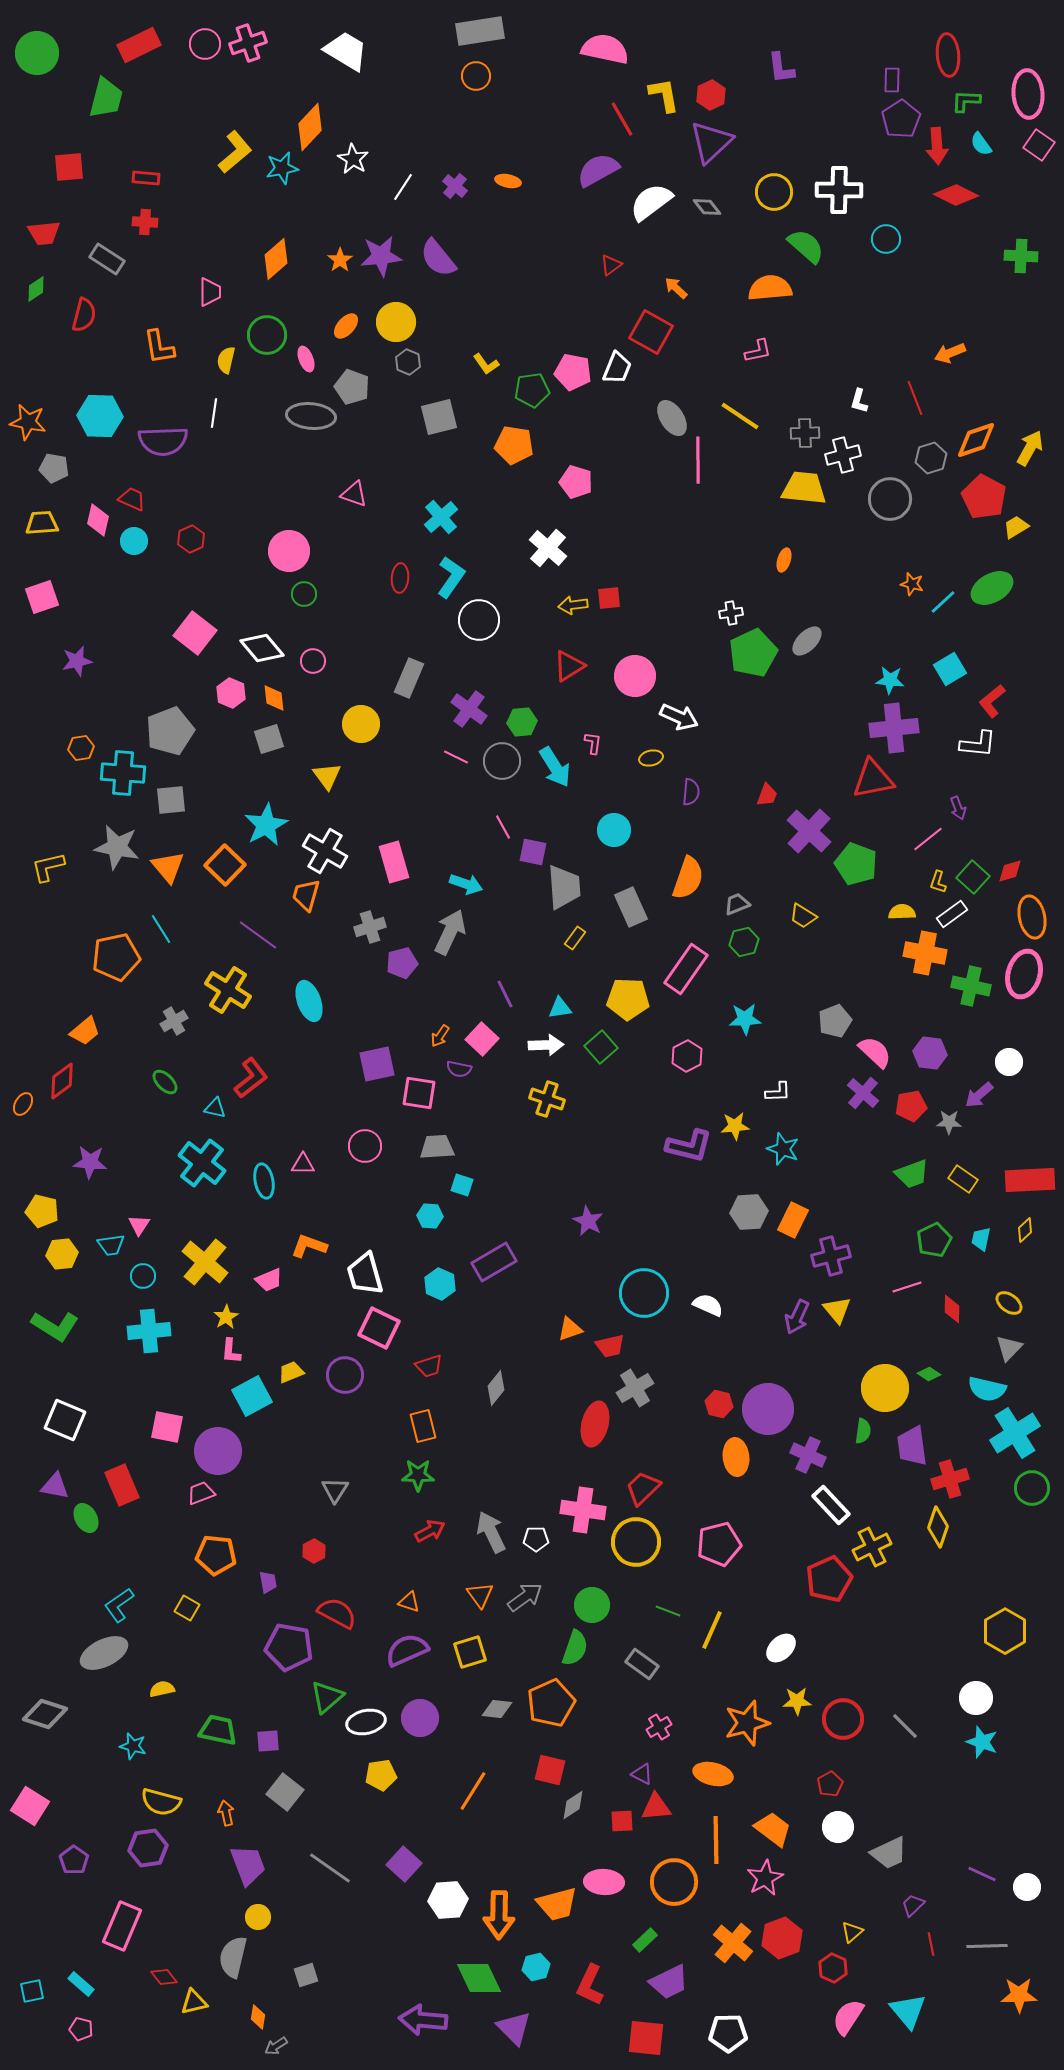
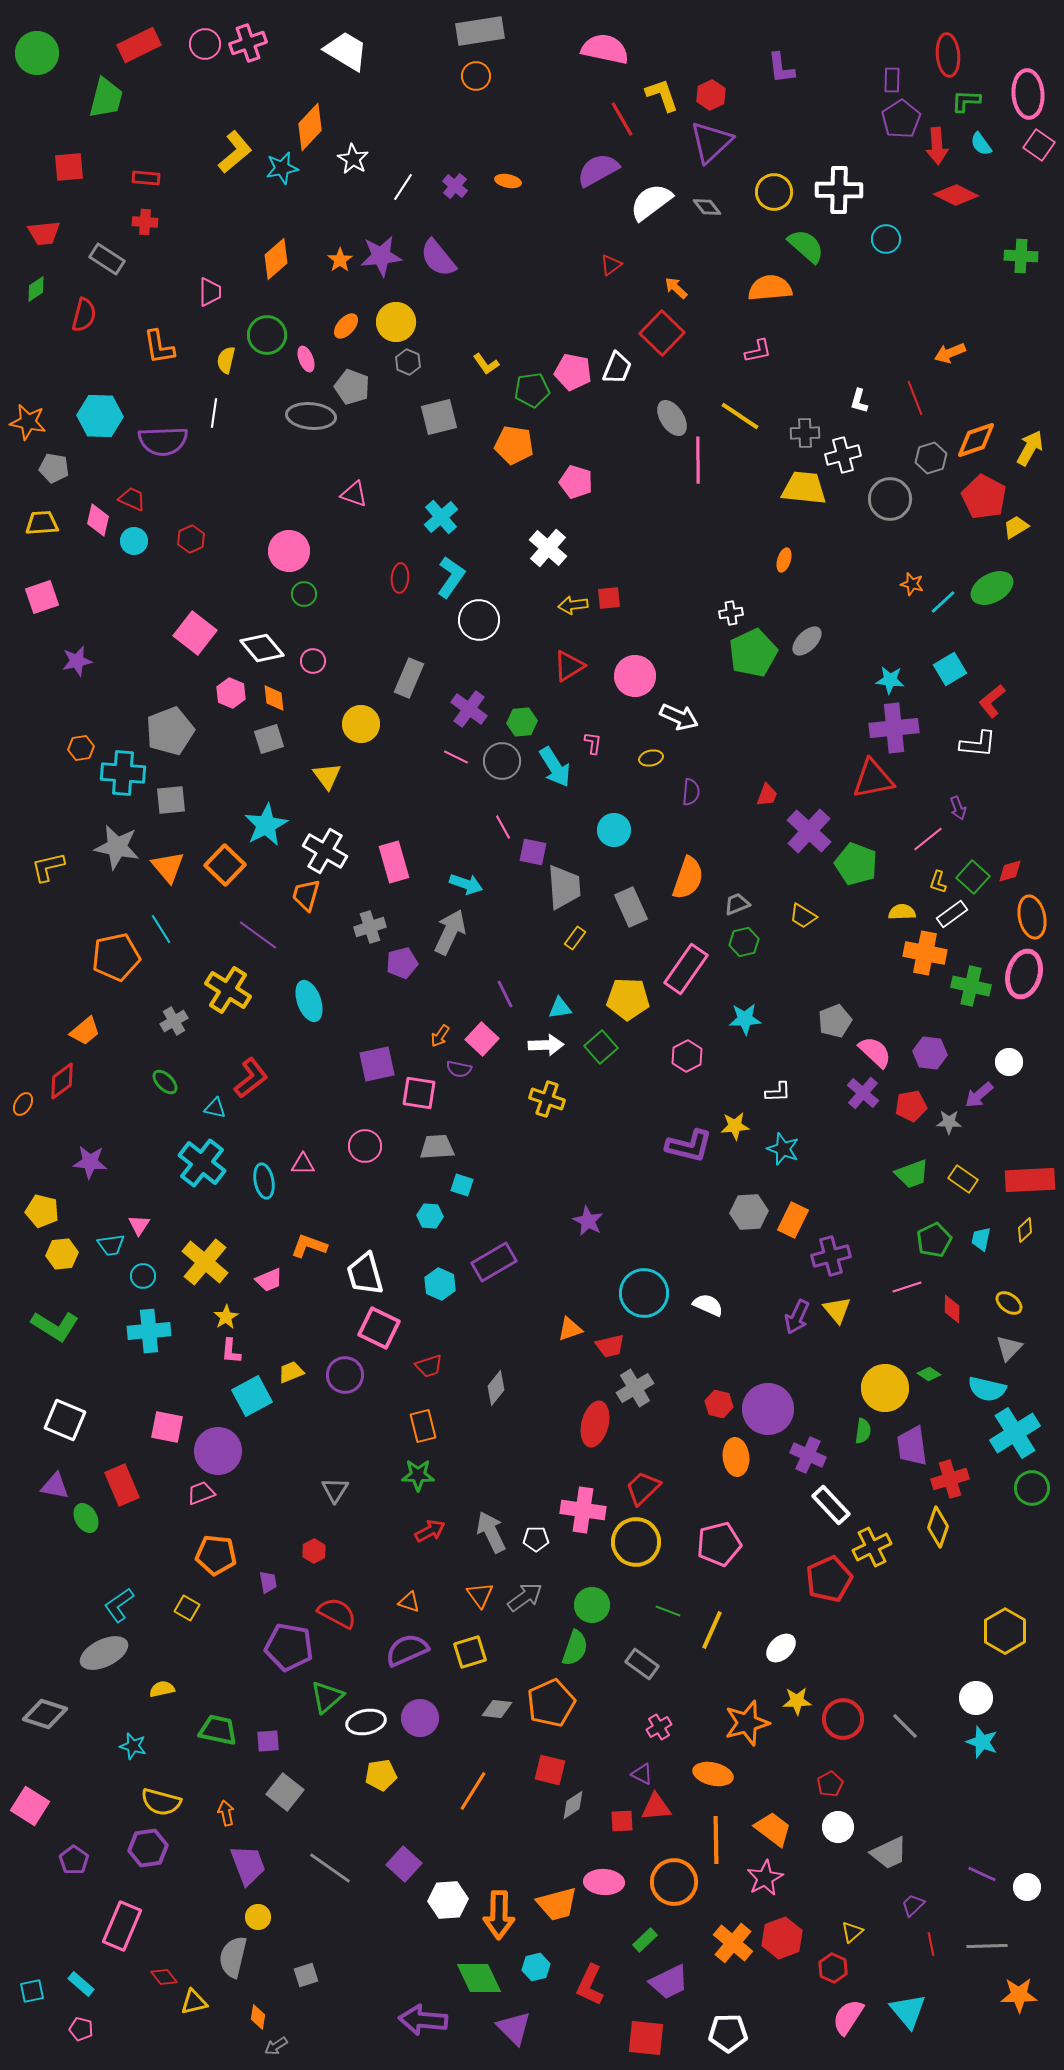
yellow L-shape at (664, 95): moved 2 px left; rotated 9 degrees counterclockwise
red square at (651, 332): moved 11 px right, 1 px down; rotated 15 degrees clockwise
